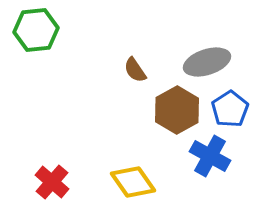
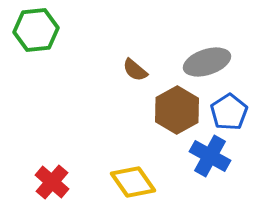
brown semicircle: rotated 16 degrees counterclockwise
blue pentagon: moved 1 px left, 3 px down
